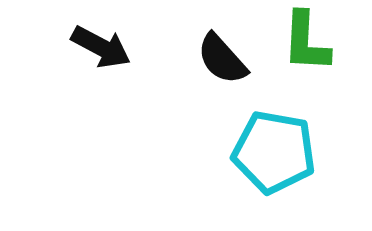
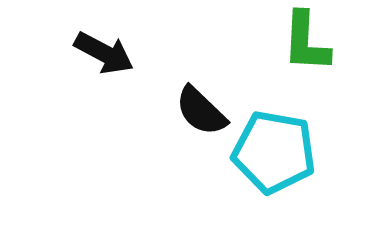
black arrow: moved 3 px right, 6 px down
black semicircle: moved 21 px left, 52 px down; rotated 4 degrees counterclockwise
